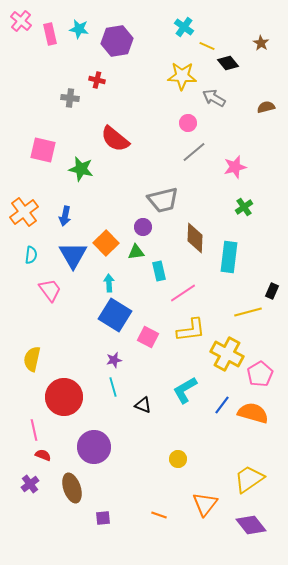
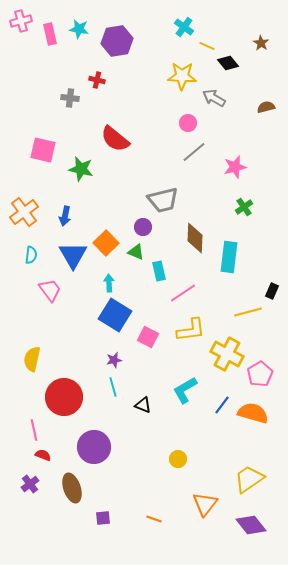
pink cross at (21, 21): rotated 35 degrees clockwise
green triangle at (136, 252): rotated 30 degrees clockwise
orange line at (159, 515): moved 5 px left, 4 px down
